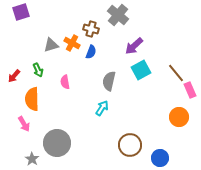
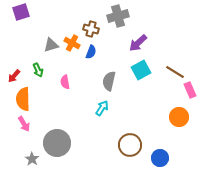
gray cross: moved 1 px down; rotated 35 degrees clockwise
purple arrow: moved 4 px right, 3 px up
brown line: moved 1 px left, 1 px up; rotated 18 degrees counterclockwise
orange semicircle: moved 9 px left
